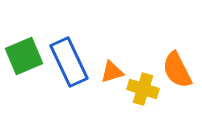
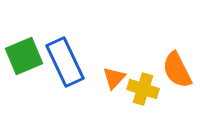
blue rectangle: moved 4 px left
orange triangle: moved 2 px right, 6 px down; rotated 30 degrees counterclockwise
